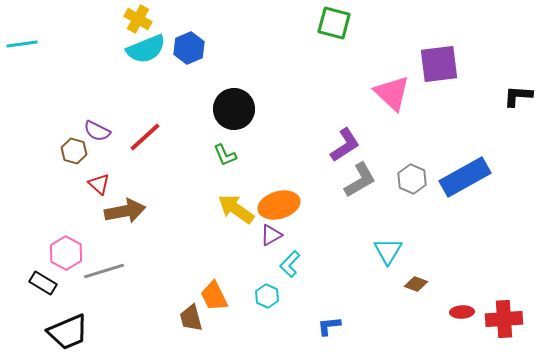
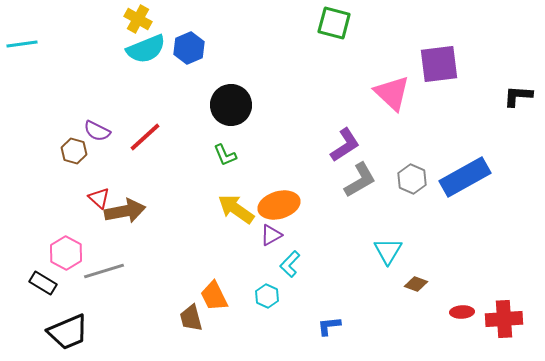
black circle: moved 3 px left, 4 px up
red triangle: moved 14 px down
